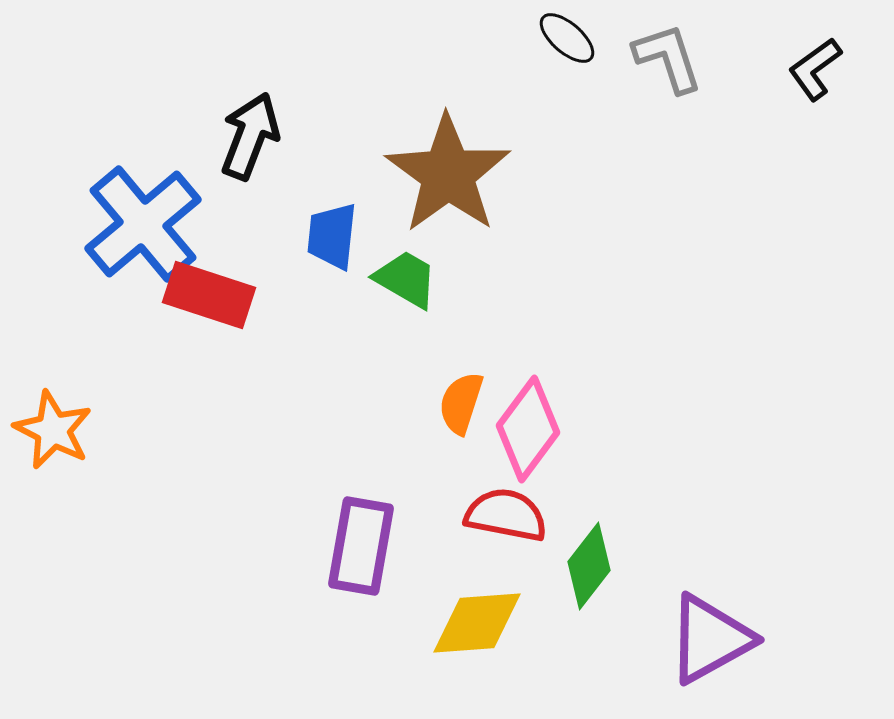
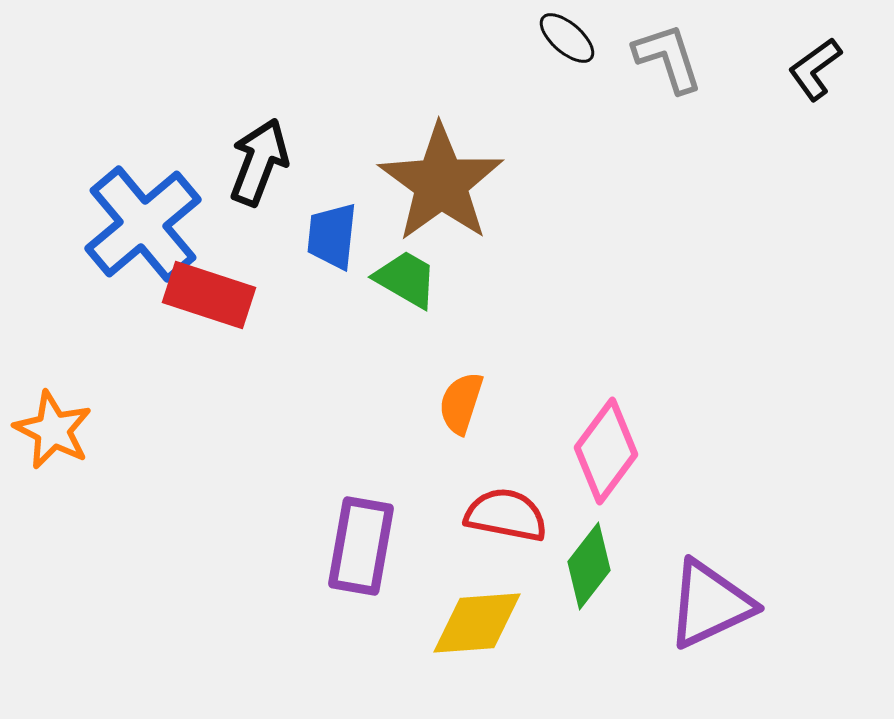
black arrow: moved 9 px right, 26 px down
brown star: moved 7 px left, 9 px down
pink diamond: moved 78 px right, 22 px down
purple triangle: moved 35 px up; rotated 4 degrees clockwise
